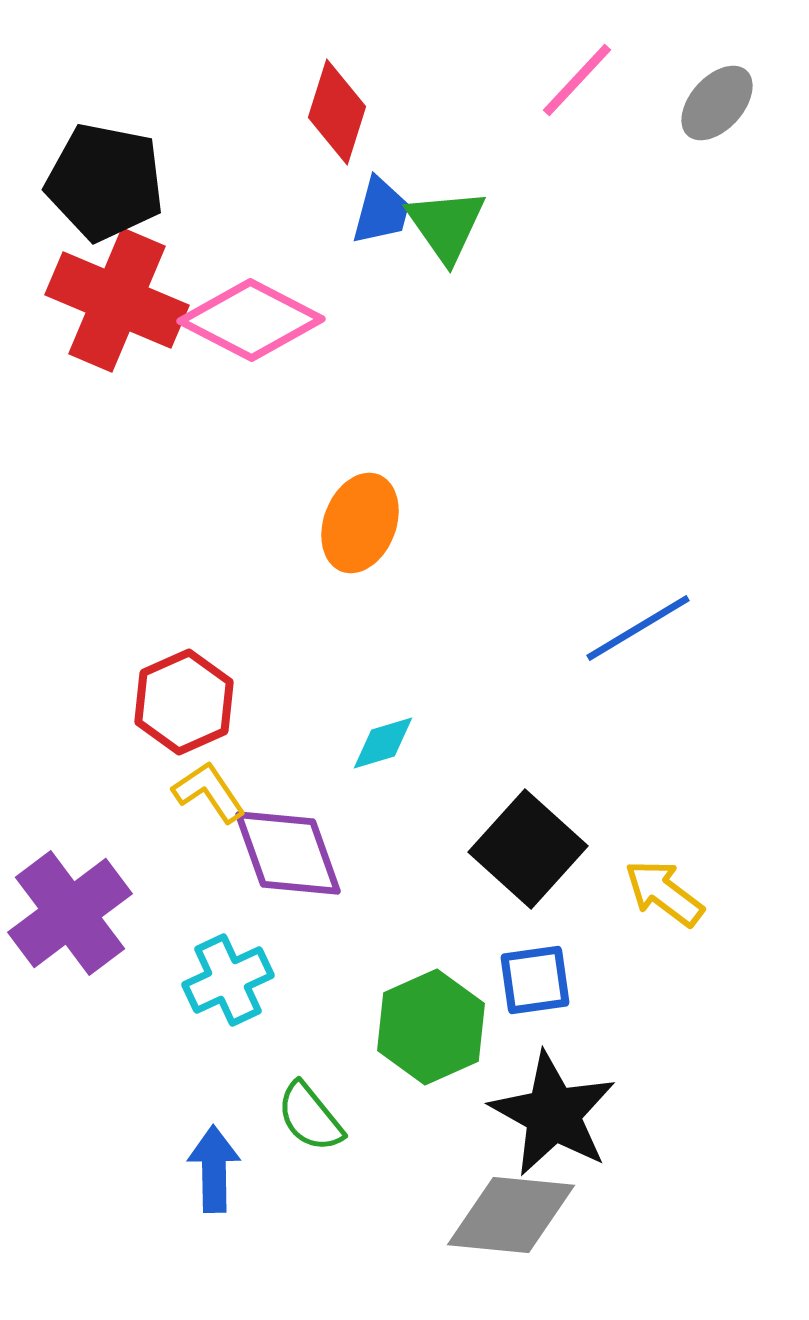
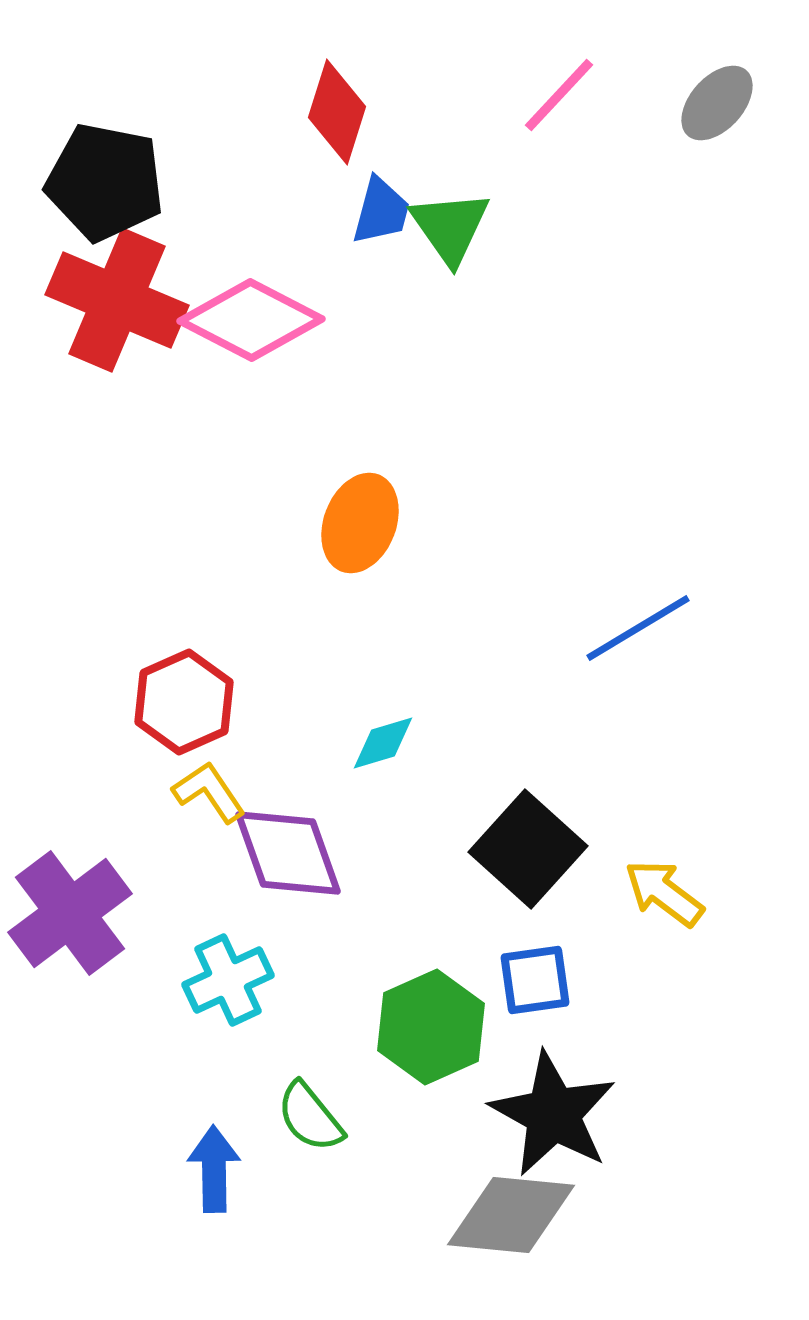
pink line: moved 18 px left, 15 px down
green triangle: moved 4 px right, 2 px down
